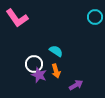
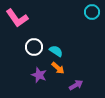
cyan circle: moved 3 px left, 5 px up
white circle: moved 17 px up
orange arrow: moved 2 px right, 3 px up; rotated 32 degrees counterclockwise
